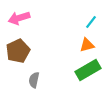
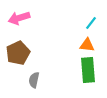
cyan line: moved 1 px down
orange triangle: rotated 21 degrees clockwise
brown pentagon: moved 2 px down
green rectangle: rotated 65 degrees counterclockwise
